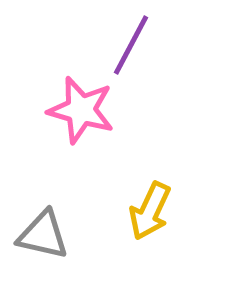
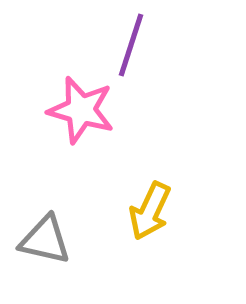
purple line: rotated 10 degrees counterclockwise
gray triangle: moved 2 px right, 5 px down
